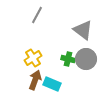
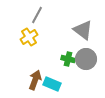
yellow cross: moved 4 px left, 21 px up
